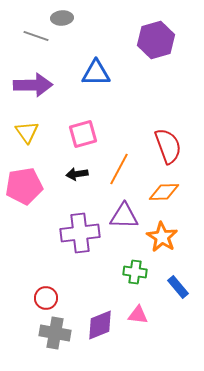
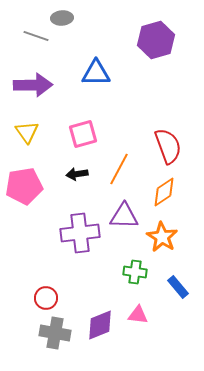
orange diamond: rotated 32 degrees counterclockwise
